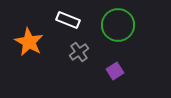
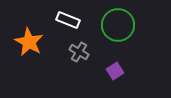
gray cross: rotated 24 degrees counterclockwise
